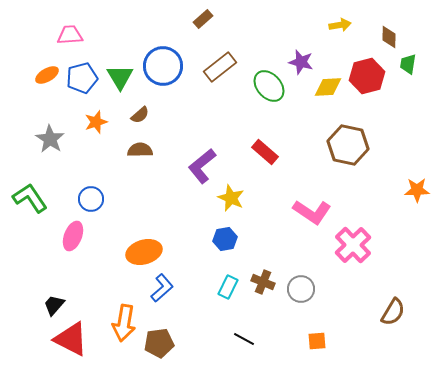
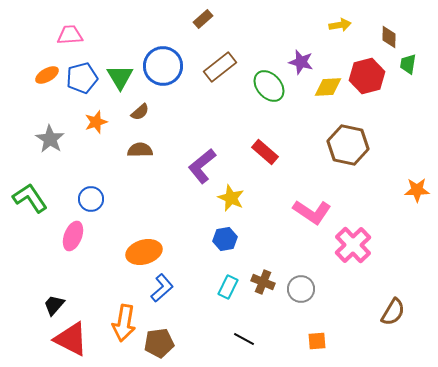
brown semicircle at (140, 115): moved 3 px up
